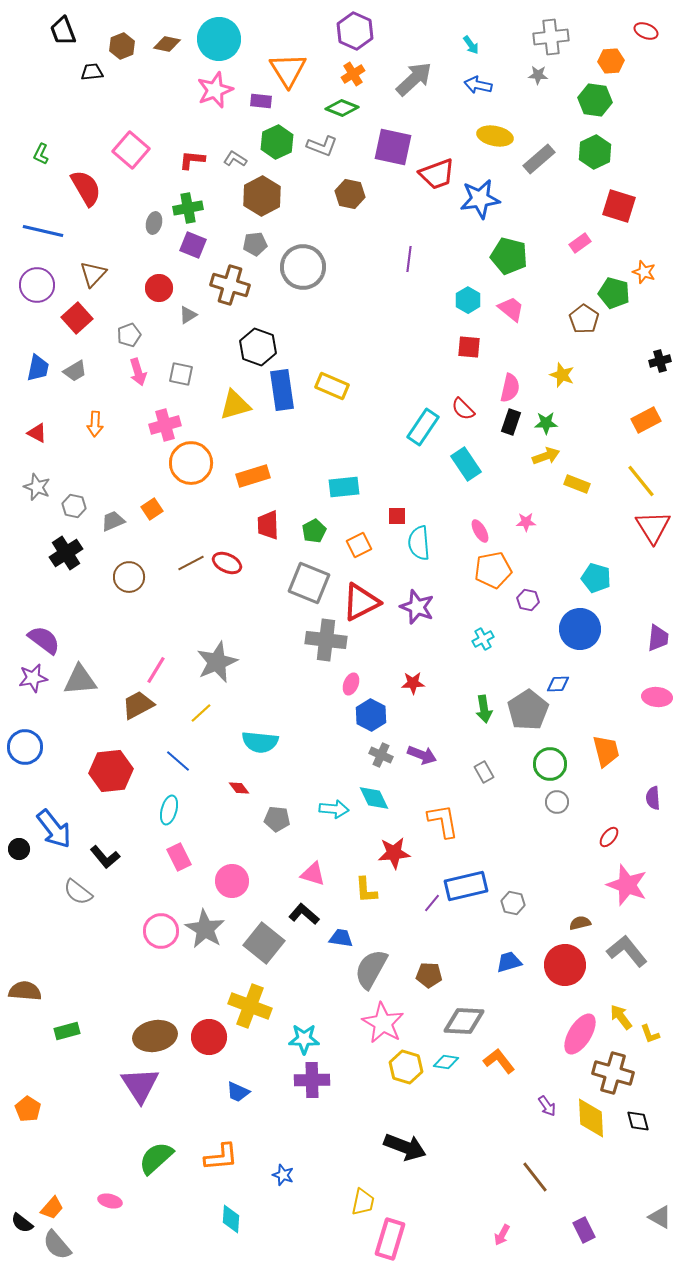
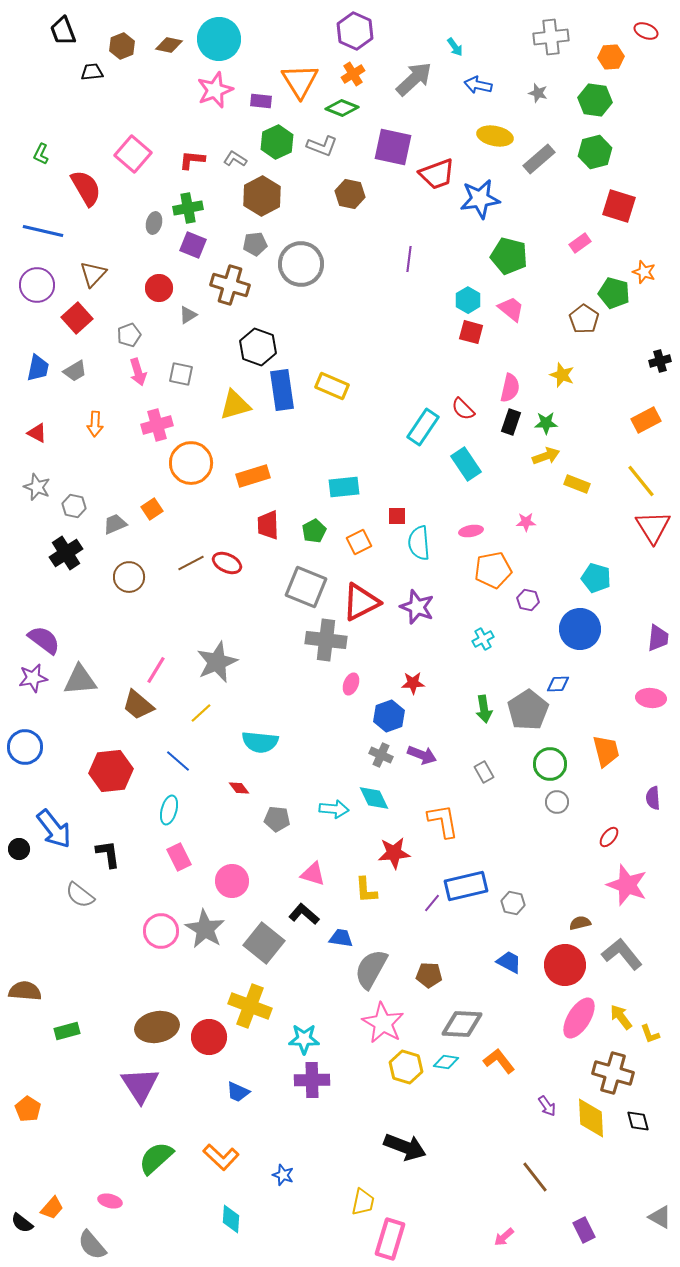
brown diamond at (167, 44): moved 2 px right, 1 px down
cyan arrow at (471, 45): moved 16 px left, 2 px down
orange hexagon at (611, 61): moved 4 px up
orange triangle at (288, 70): moved 12 px right, 11 px down
gray star at (538, 75): moved 18 px down; rotated 12 degrees clockwise
pink square at (131, 150): moved 2 px right, 4 px down
green hexagon at (595, 152): rotated 12 degrees clockwise
gray circle at (303, 267): moved 2 px left, 3 px up
red square at (469, 347): moved 2 px right, 15 px up; rotated 10 degrees clockwise
pink cross at (165, 425): moved 8 px left
gray trapezoid at (113, 521): moved 2 px right, 3 px down
pink ellipse at (480, 531): moved 9 px left; rotated 70 degrees counterclockwise
orange square at (359, 545): moved 3 px up
gray square at (309, 583): moved 3 px left, 4 px down
pink ellipse at (657, 697): moved 6 px left, 1 px down
brown trapezoid at (138, 705): rotated 112 degrees counterclockwise
blue hexagon at (371, 715): moved 18 px right, 1 px down; rotated 12 degrees clockwise
black L-shape at (105, 857): moved 3 px right, 3 px up; rotated 148 degrees counterclockwise
gray semicircle at (78, 892): moved 2 px right, 3 px down
gray L-shape at (627, 951): moved 5 px left, 3 px down
blue trapezoid at (509, 962): rotated 44 degrees clockwise
gray diamond at (464, 1021): moved 2 px left, 3 px down
pink ellipse at (580, 1034): moved 1 px left, 16 px up
brown ellipse at (155, 1036): moved 2 px right, 9 px up
orange L-shape at (221, 1157): rotated 48 degrees clockwise
pink arrow at (502, 1235): moved 2 px right, 2 px down; rotated 20 degrees clockwise
gray semicircle at (57, 1245): moved 35 px right
